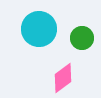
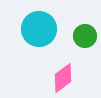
green circle: moved 3 px right, 2 px up
